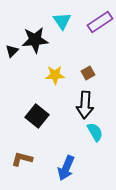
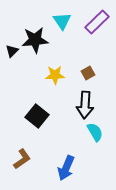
purple rectangle: moved 3 px left; rotated 10 degrees counterclockwise
brown L-shape: rotated 130 degrees clockwise
